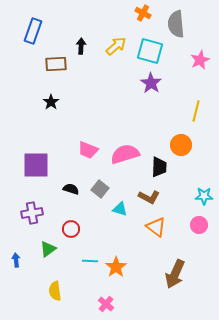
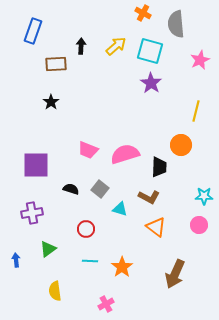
red circle: moved 15 px right
orange star: moved 6 px right
pink cross: rotated 21 degrees clockwise
